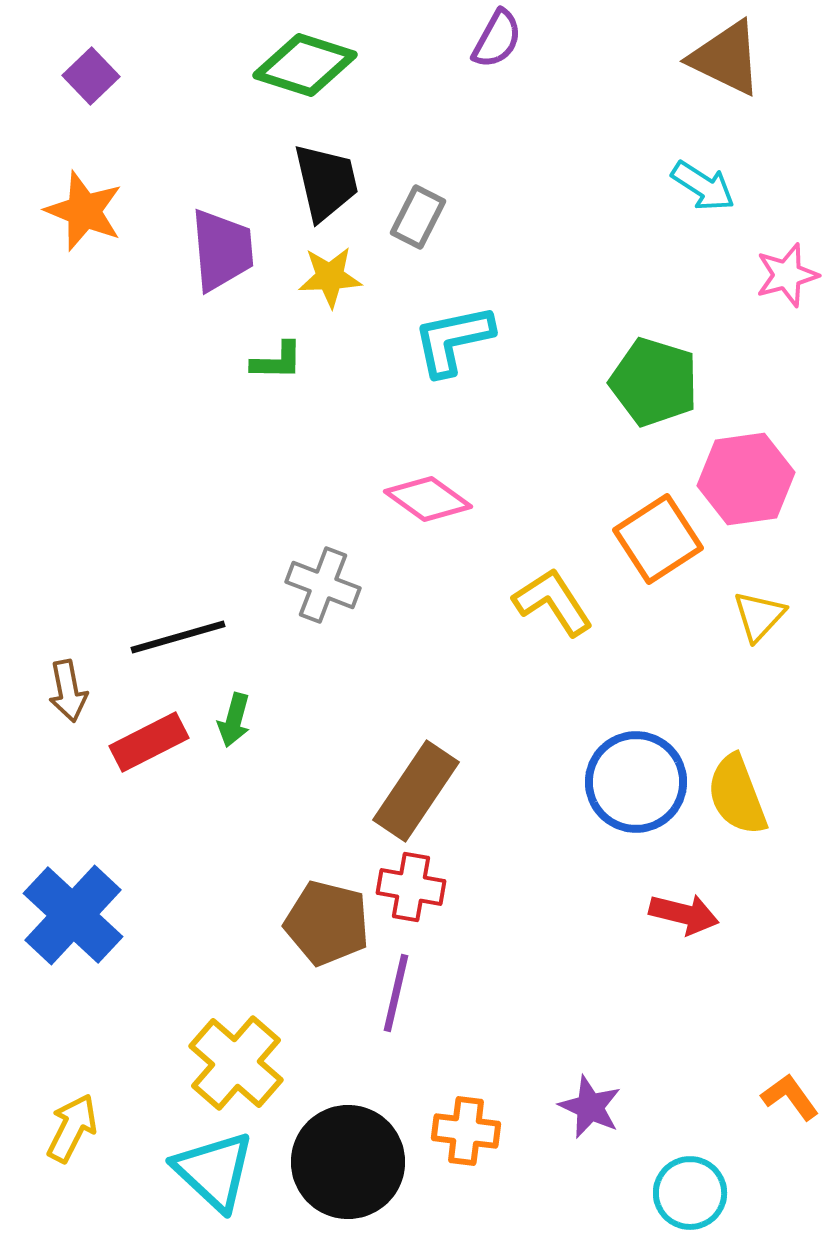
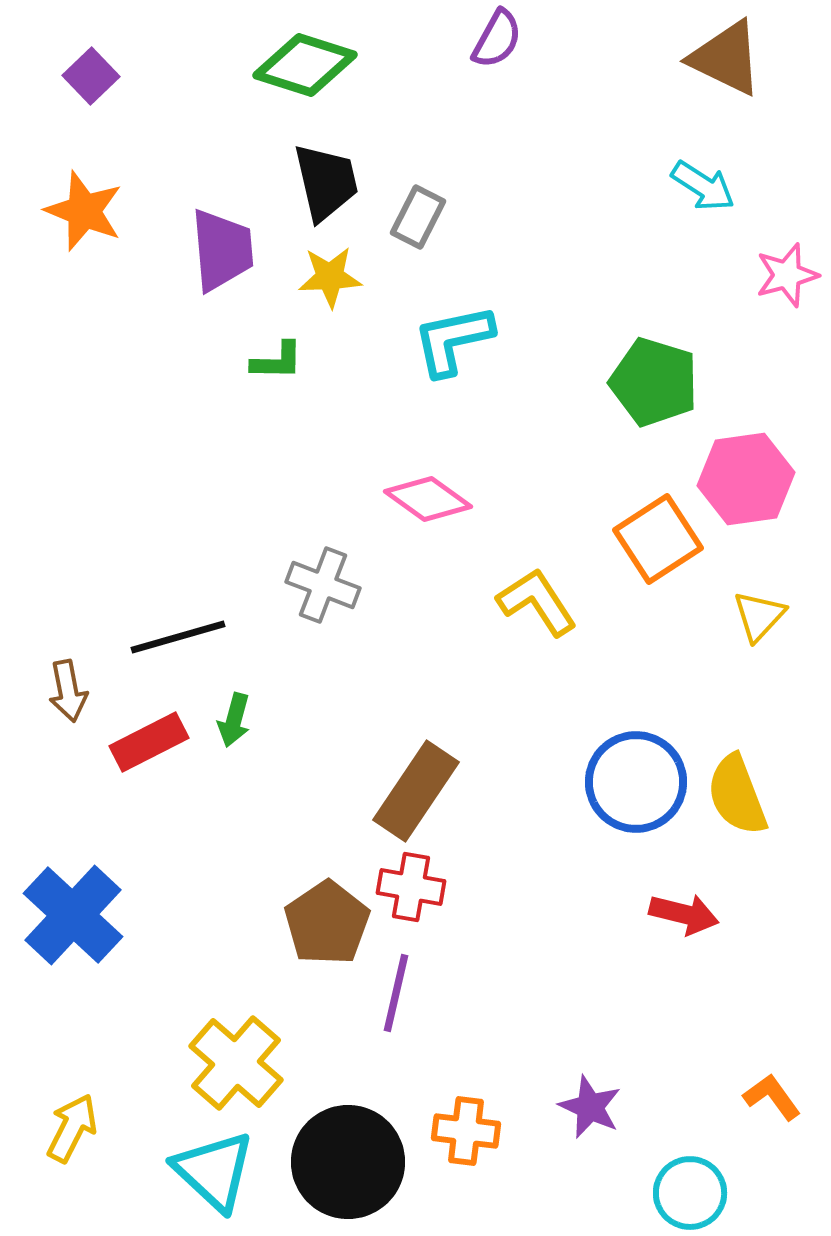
yellow L-shape: moved 16 px left
brown pentagon: rotated 24 degrees clockwise
orange L-shape: moved 18 px left
